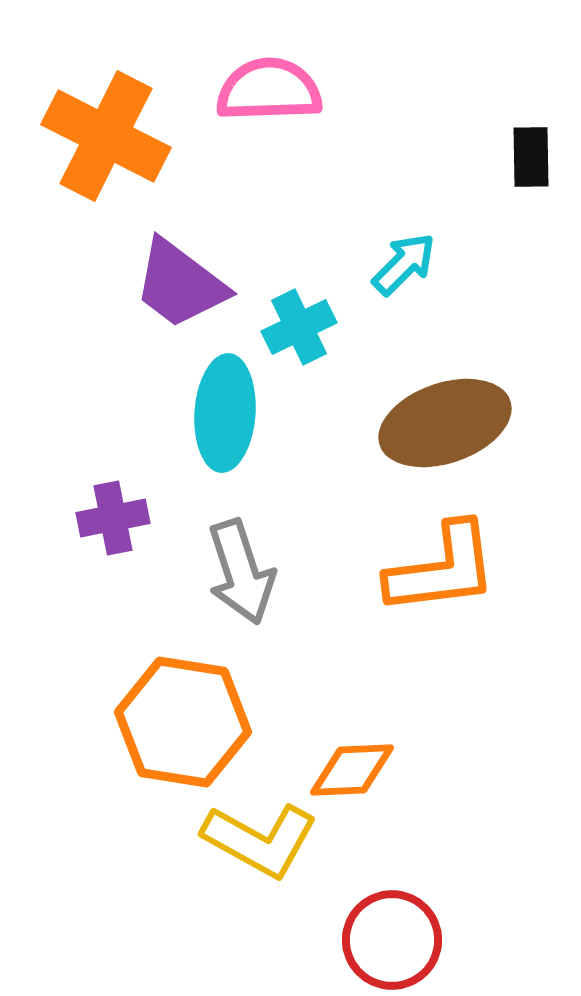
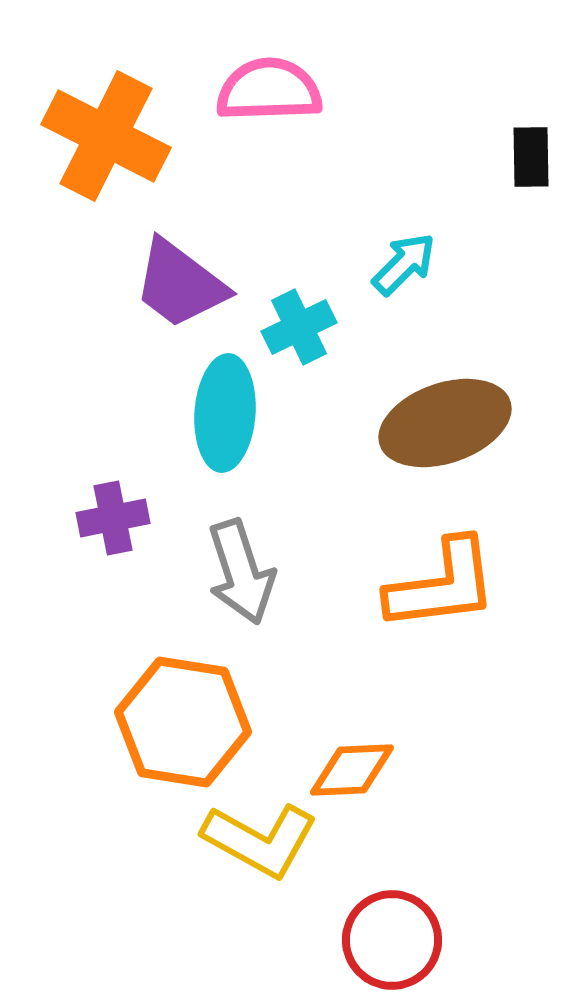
orange L-shape: moved 16 px down
